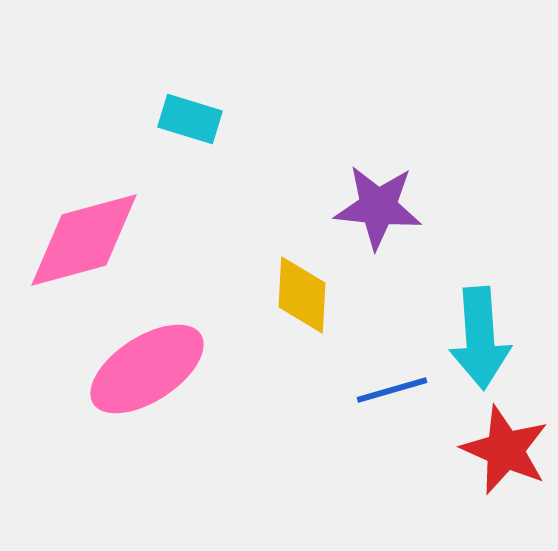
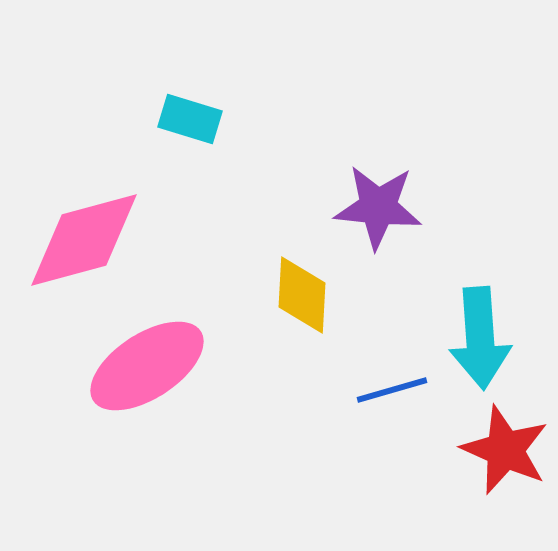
pink ellipse: moved 3 px up
